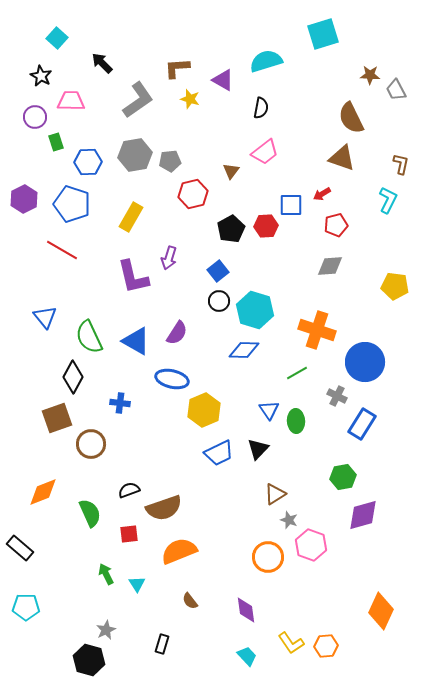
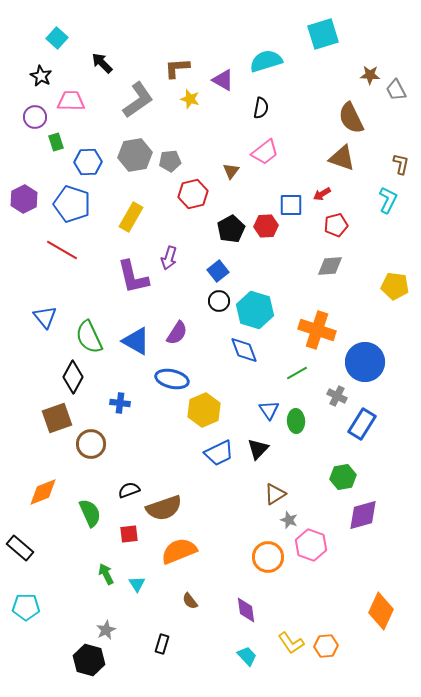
blue diamond at (244, 350): rotated 68 degrees clockwise
